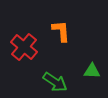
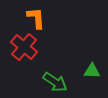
orange L-shape: moved 25 px left, 13 px up
